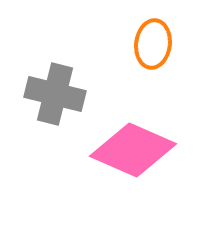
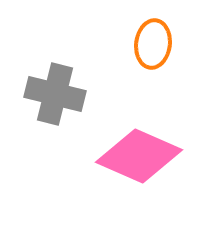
pink diamond: moved 6 px right, 6 px down
